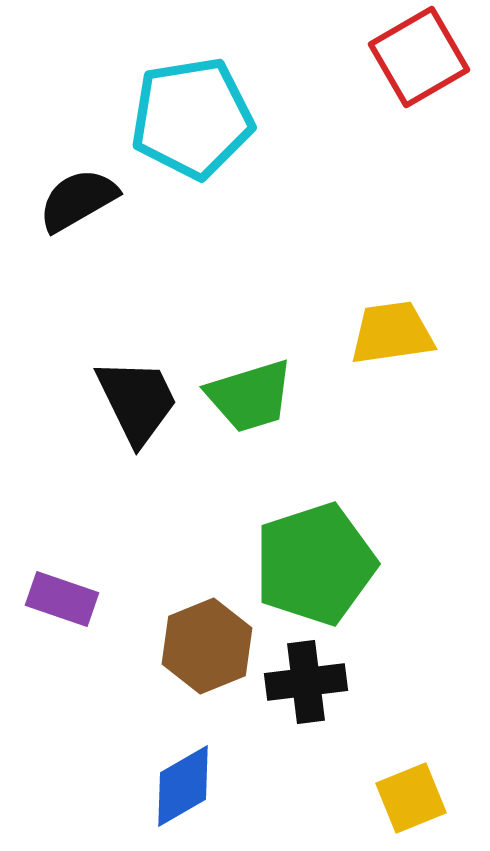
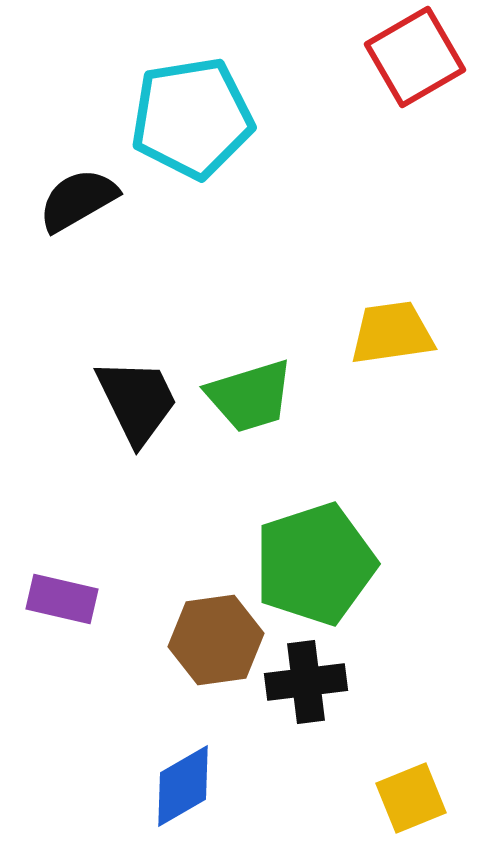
red square: moved 4 px left
purple rectangle: rotated 6 degrees counterclockwise
brown hexagon: moved 9 px right, 6 px up; rotated 14 degrees clockwise
